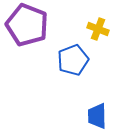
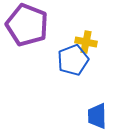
yellow cross: moved 12 px left, 13 px down; rotated 10 degrees counterclockwise
